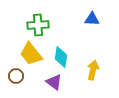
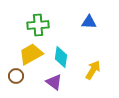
blue triangle: moved 3 px left, 3 px down
yellow trapezoid: rotated 100 degrees clockwise
yellow arrow: rotated 18 degrees clockwise
